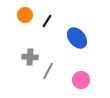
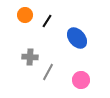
gray line: moved 1 px down
